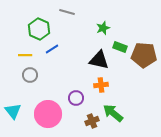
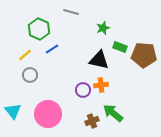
gray line: moved 4 px right
yellow line: rotated 40 degrees counterclockwise
purple circle: moved 7 px right, 8 px up
